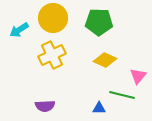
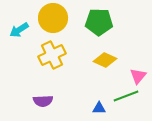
green line: moved 4 px right, 1 px down; rotated 35 degrees counterclockwise
purple semicircle: moved 2 px left, 5 px up
